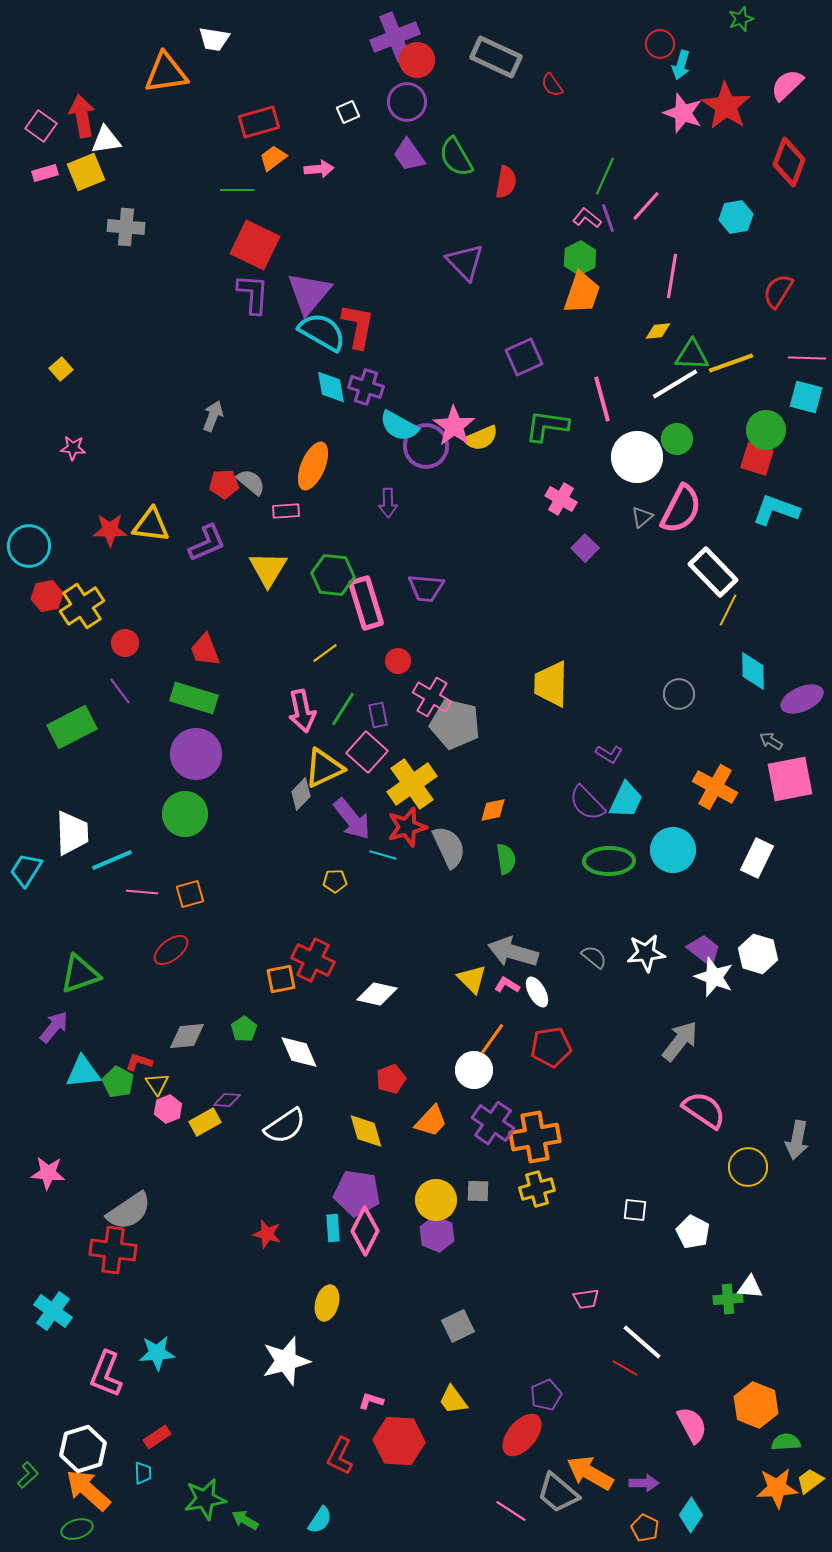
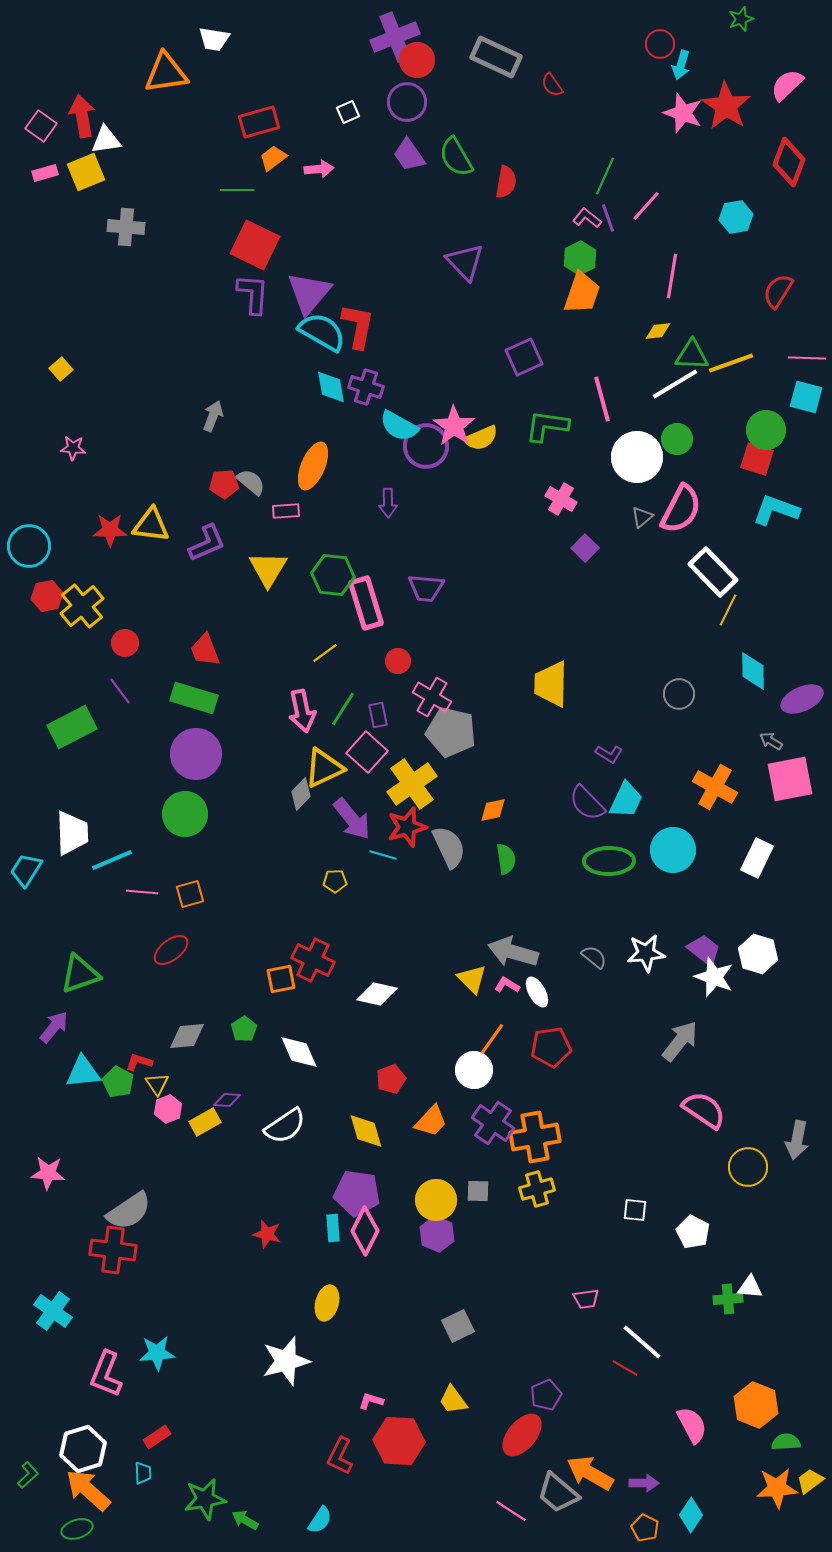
yellow cross at (82, 606): rotated 6 degrees counterclockwise
gray pentagon at (455, 724): moved 4 px left, 8 px down
